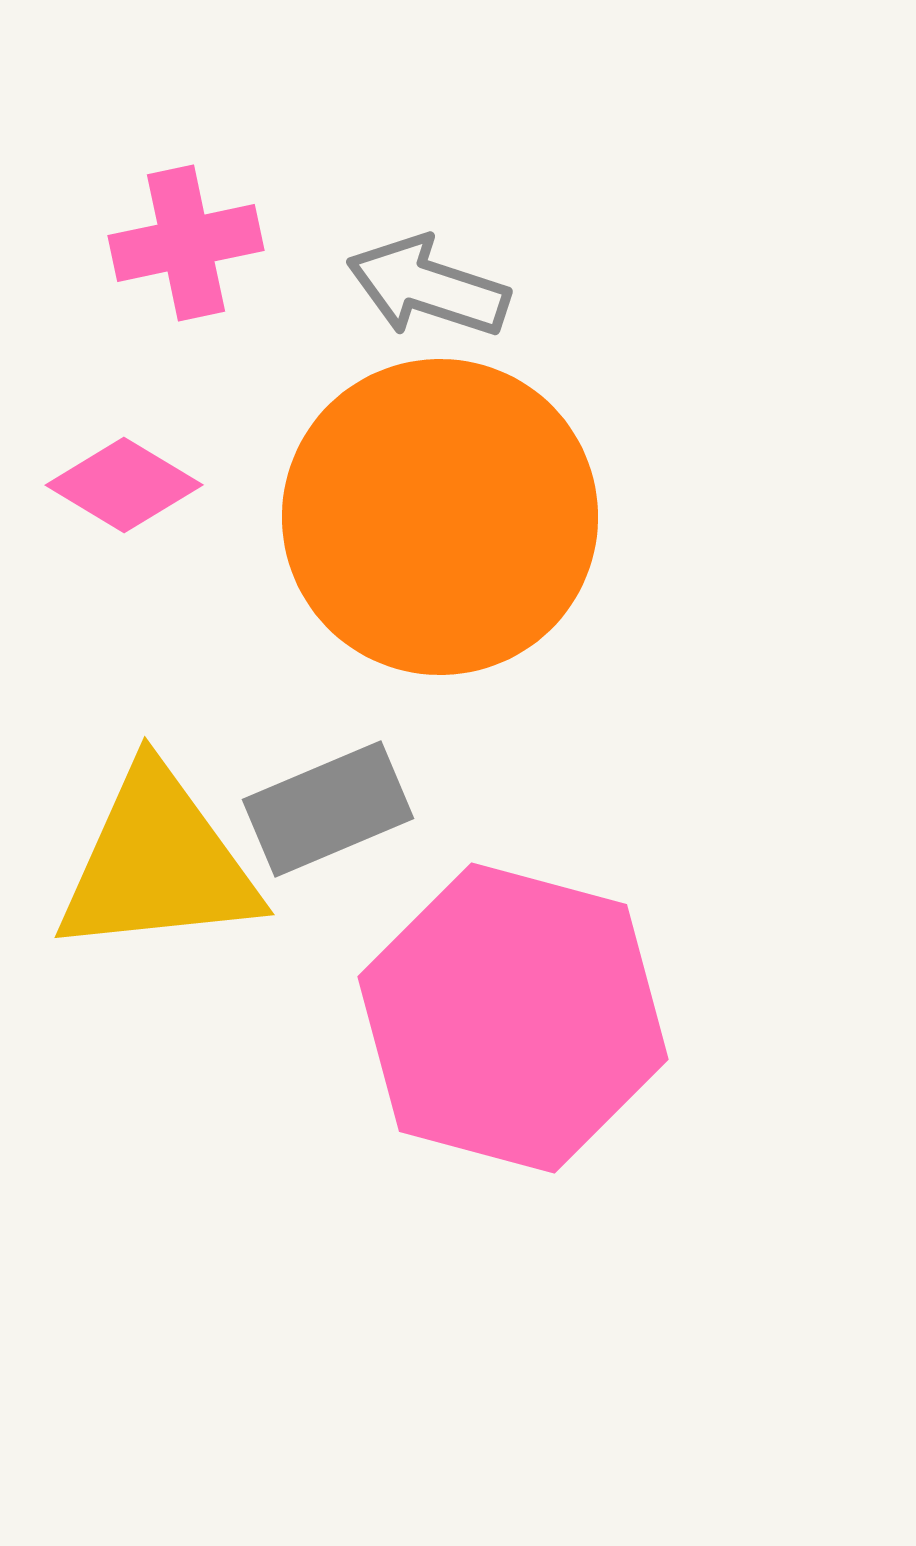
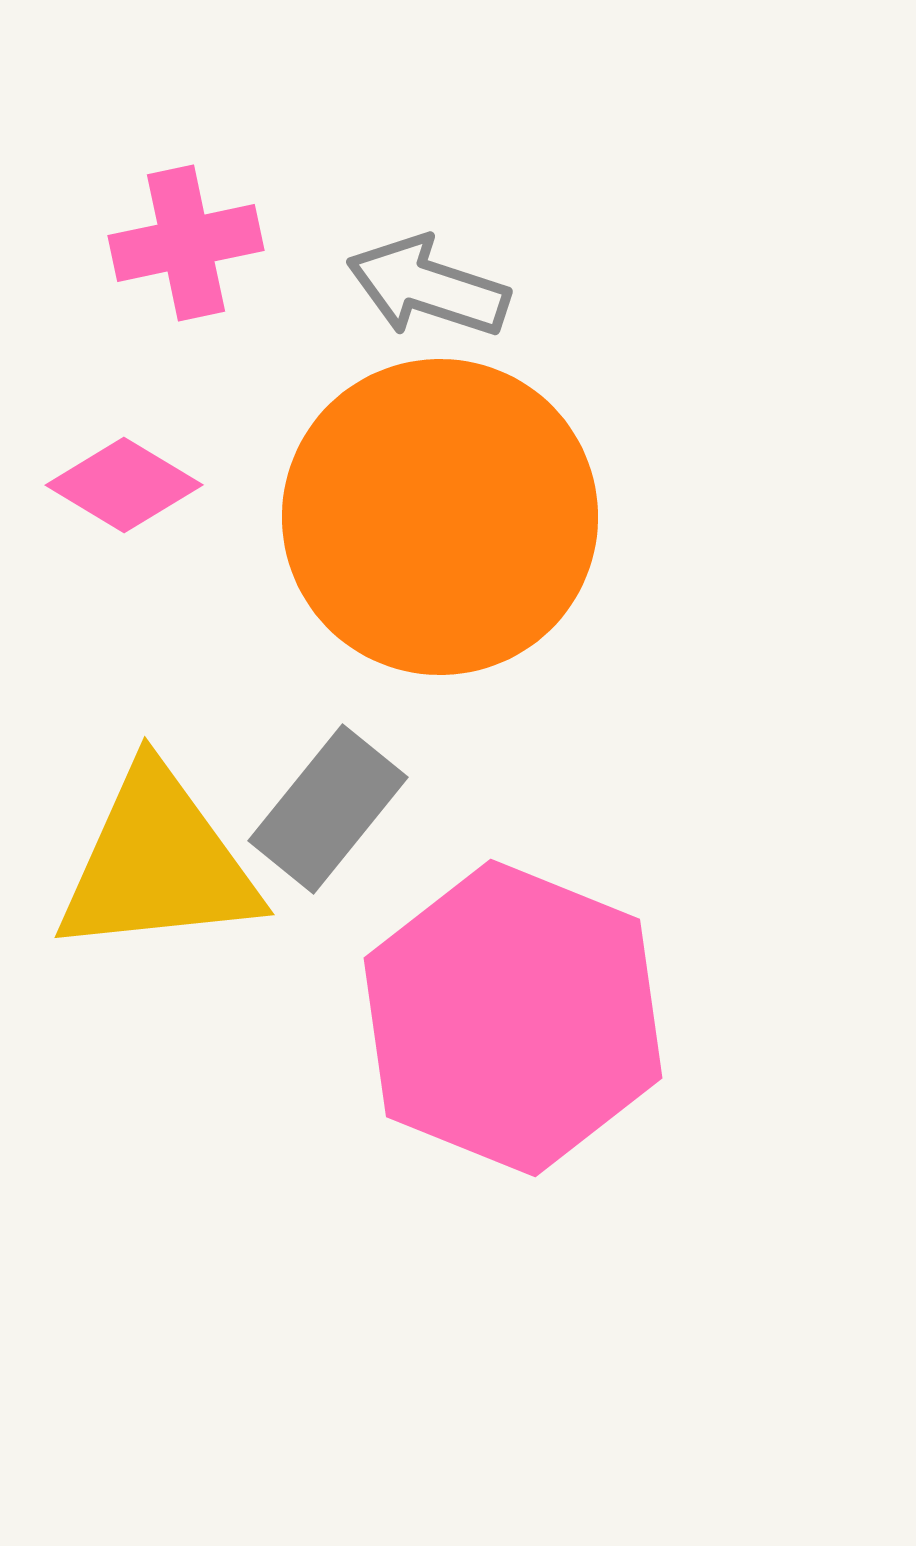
gray rectangle: rotated 28 degrees counterclockwise
pink hexagon: rotated 7 degrees clockwise
